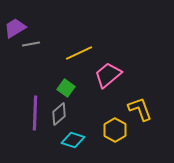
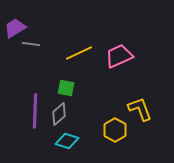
gray line: rotated 18 degrees clockwise
pink trapezoid: moved 11 px right, 19 px up; rotated 16 degrees clockwise
green square: rotated 24 degrees counterclockwise
purple line: moved 2 px up
cyan diamond: moved 6 px left, 1 px down
